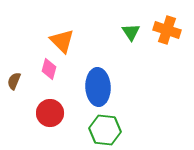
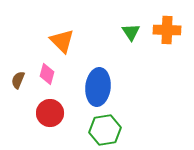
orange cross: rotated 16 degrees counterclockwise
pink diamond: moved 2 px left, 5 px down
brown semicircle: moved 4 px right, 1 px up
blue ellipse: rotated 9 degrees clockwise
green hexagon: rotated 16 degrees counterclockwise
